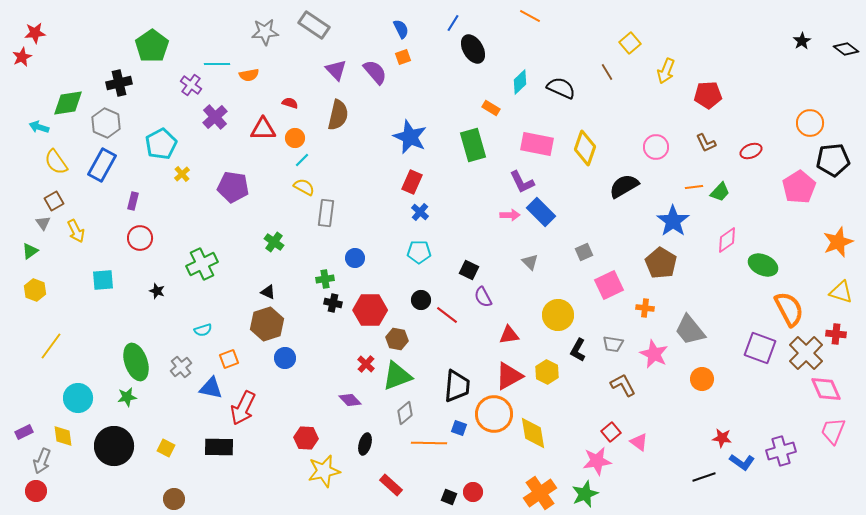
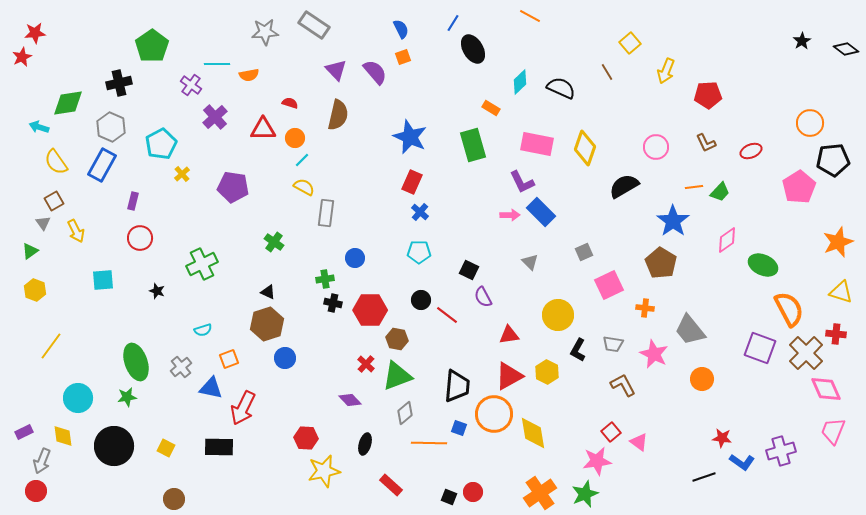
gray hexagon at (106, 123): moved 5 px right, 4 px down
